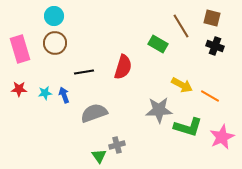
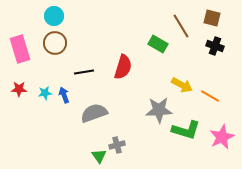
green L-shape: moved 2 px left, 3 px down
